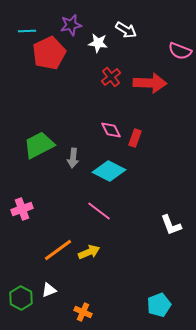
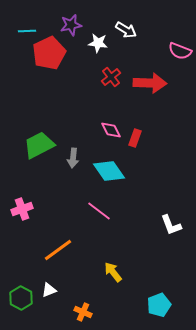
cyan diamond: rotated 28 degrees clockwise
yellow arrow: moved 24 px right, 20 px down; rotated 105 degrees counterclockwise
